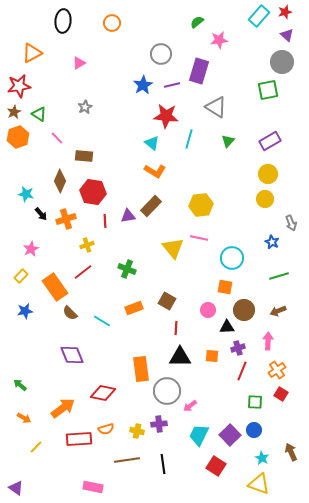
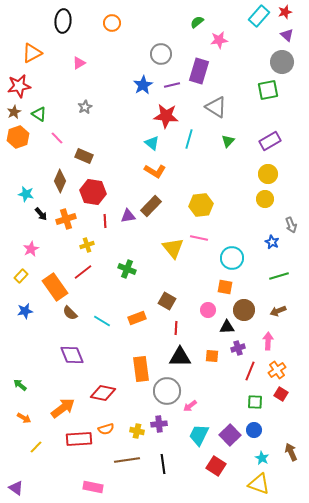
brown rectangle at (84, 156): rotated 18 degrees clockwise
gray arrow at (291, 223): moved 2 px down
orange rectangle at (134, 308): moved 3 px right, 10 px down
red line at (242, 371): moved 8 px right
